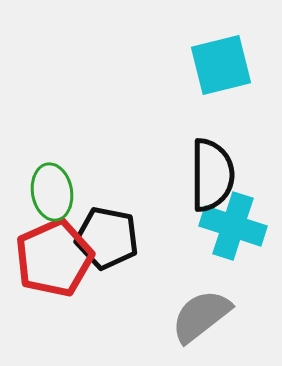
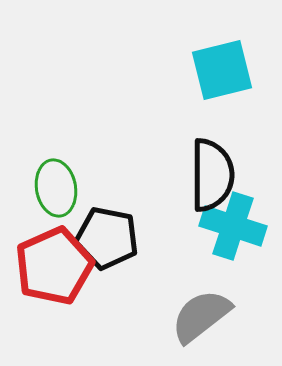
cyan square: moved 1 px right, 5 px down
green ellipse: moved 4 px right, 4 px up
red pentagon: moved 8 px down
